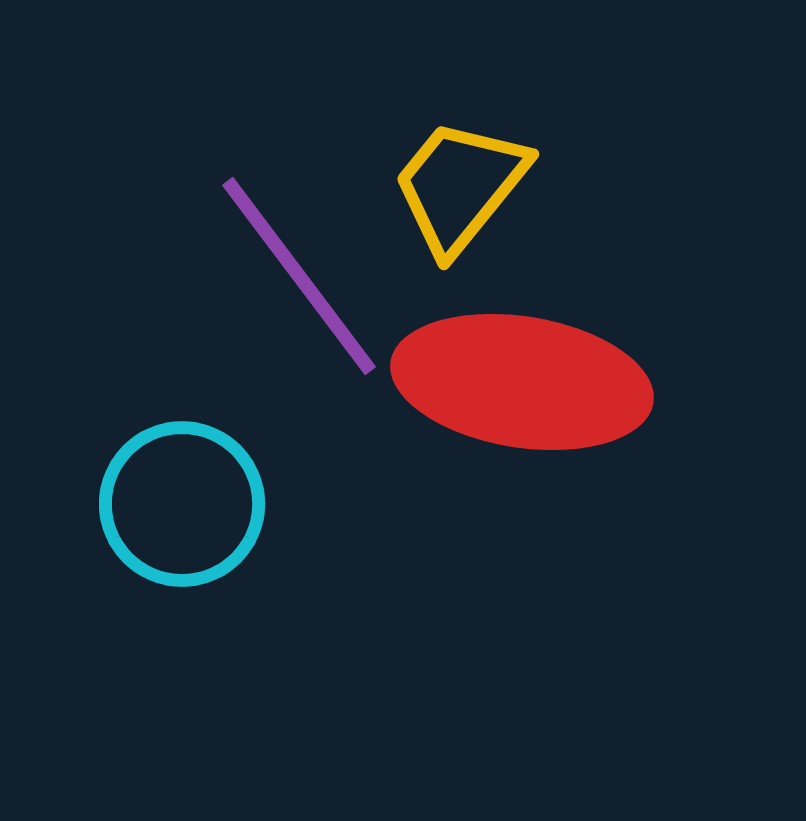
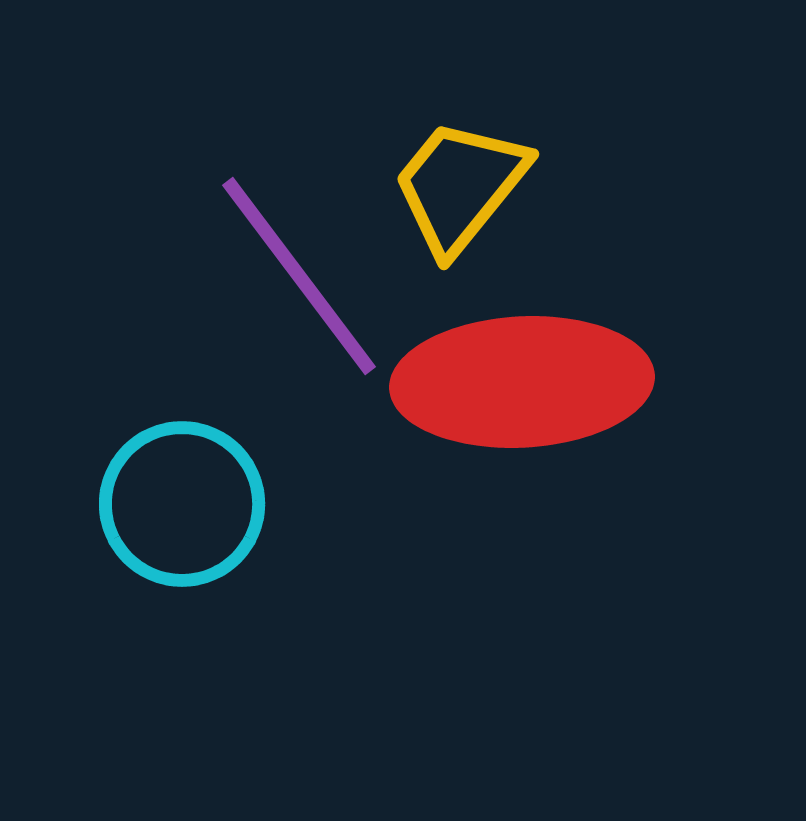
red ellipse: rotated 12 degrees counterclockwise
